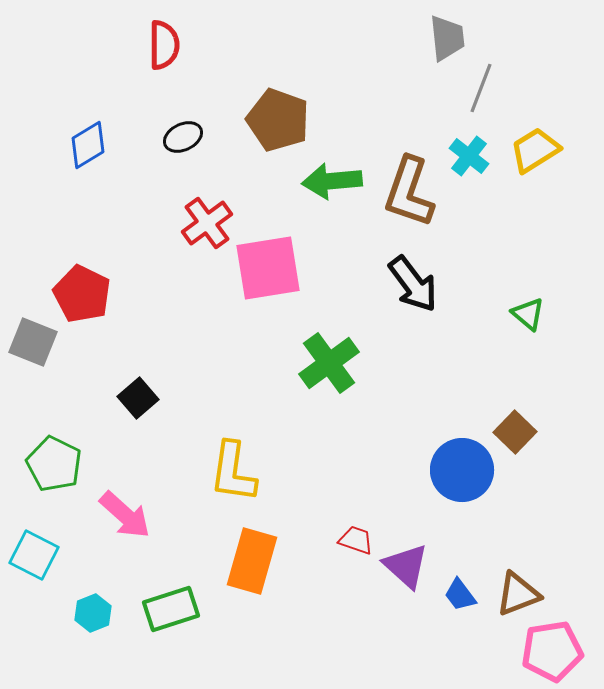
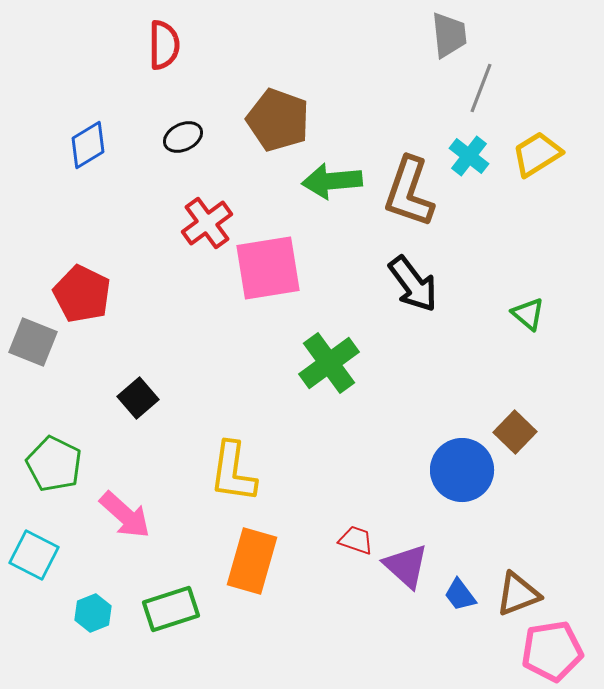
gray trapezoid: moved 2 px right, 3 px up
yellow trapezoid: moved 2 px right, 4 px down
